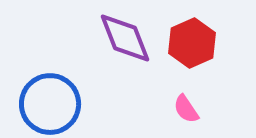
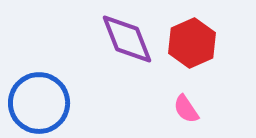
purple diamond: moved 2 px right, 1 px down
blue circle: moved 11 px left, 1 px up
